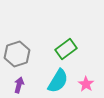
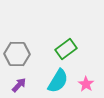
gray hexagon: rotated 20 degrees clockwise
purple arrow: rotated 28 degrees clockwise
